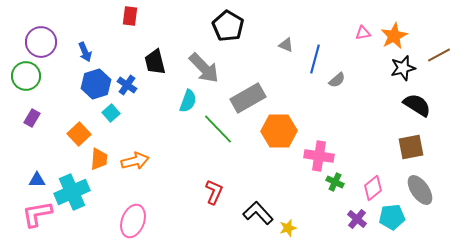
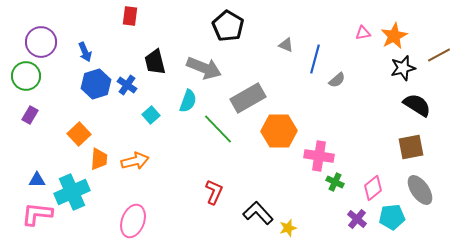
gray arrow: rotated 24 degrees counterclockwise
cyan square: moved 40 px right, 2 px down
purple rectangle: moved 2 px left, 3 px up
pink L-shape: rotated 16 degrees clockwise
